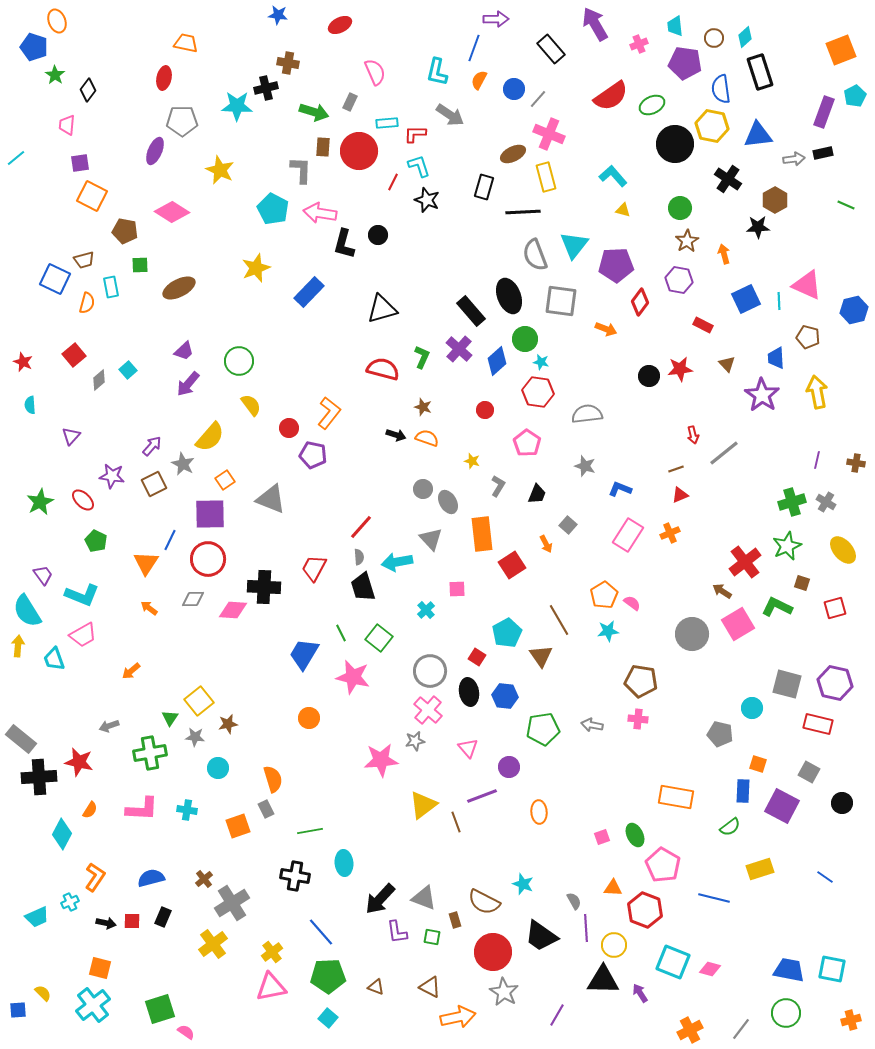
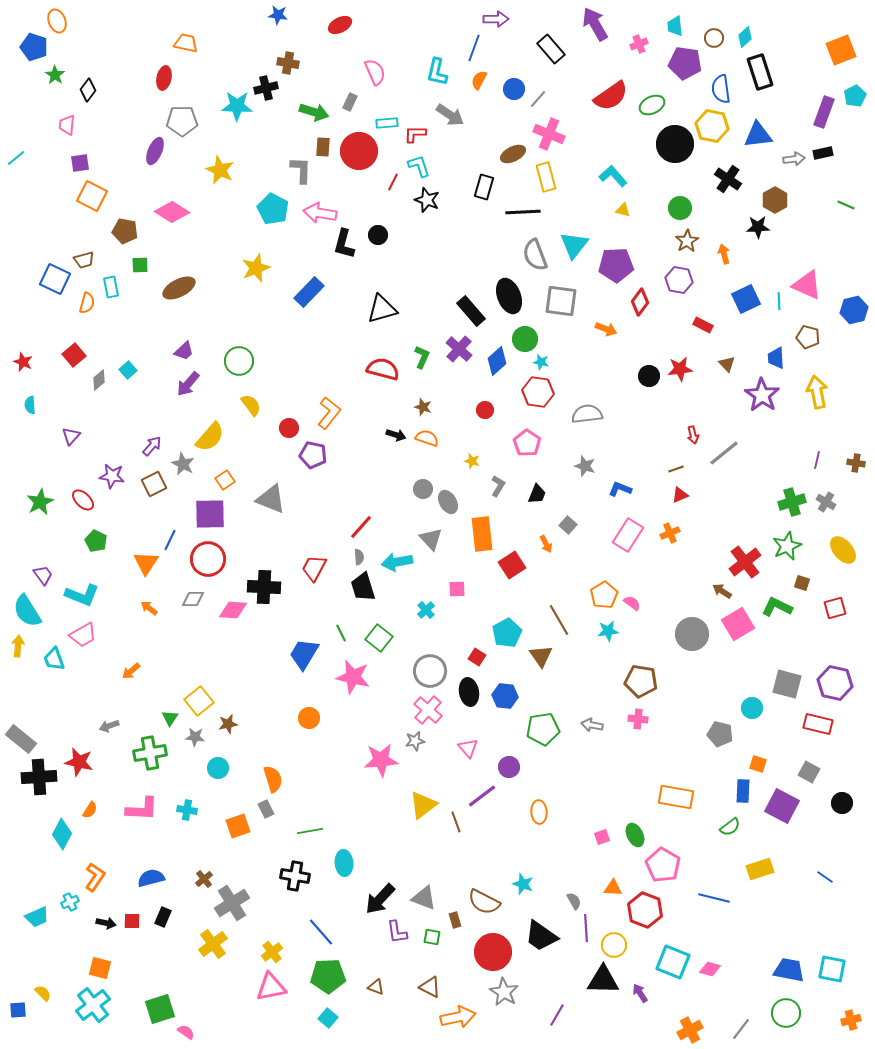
purple line at (482, 796): rotated 16 degrees counterclockwise
